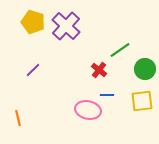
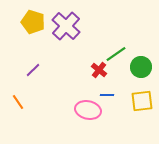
green line: moved 4 px left, 4 px down
green circle: moved 4 px left, 2 px up
orange line: moved 16 px up; rotated 21 degrees counterclockwise
